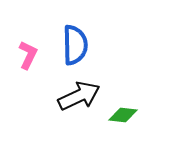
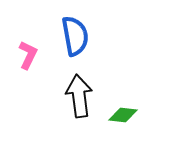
blue semicircle: moved 9 px up; rotated 9 degrees counterclockwise
black arrow: rotated 72 degrees counterclockwise
